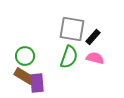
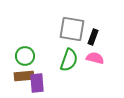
black rectangle: rotated 21 degrees counterclockwise
green semicircle: moved 3 px down
brown rectangle: rotated 36 degrees counterclockwise
